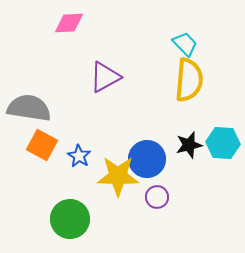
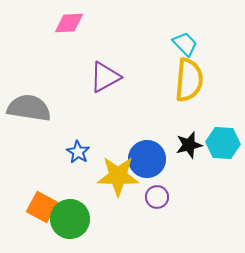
orange square: moved 62 px down
blue star: moved 1 px left, 4 px up
